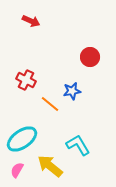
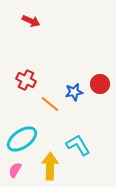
red circle: moved 10 px right, 27 px down
blue star: moved 2 px right, 1 px down
yellow arrow: rotated 52 degrees clockwise
pink semicircle: moved 2 px left
